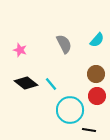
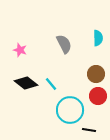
cyan semicircle: moved 1 px right, 2 px up; rotated 42 degrees counterclockwise
red circle: moved 1 px right
